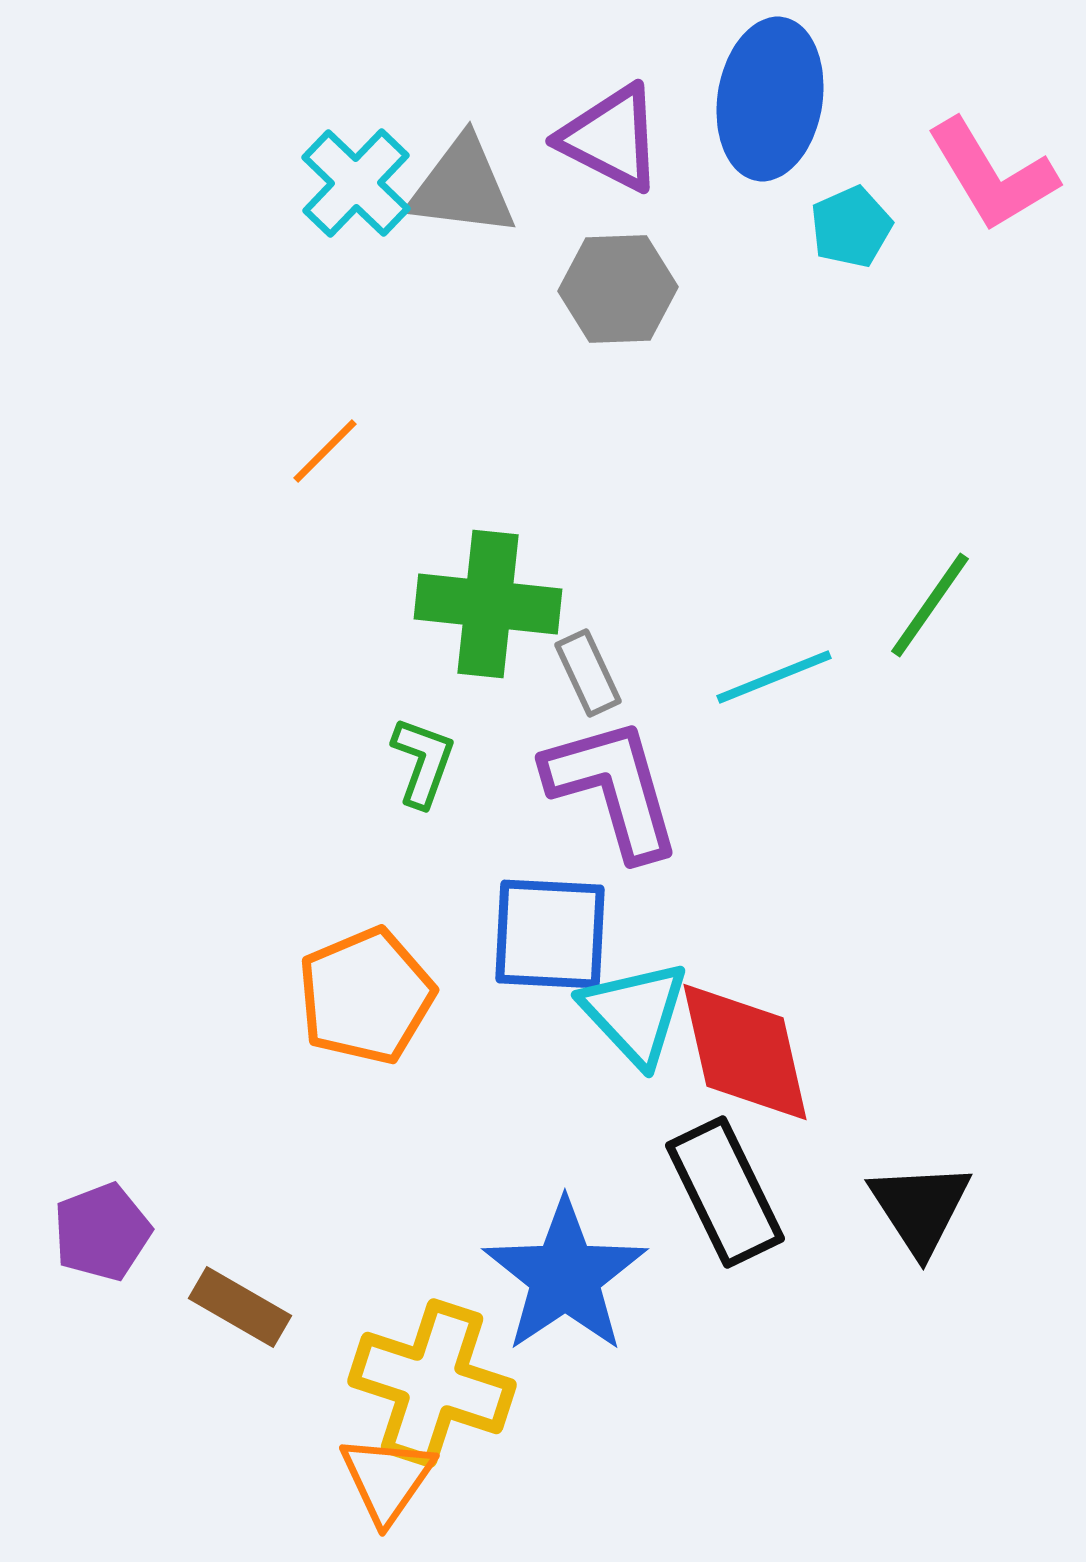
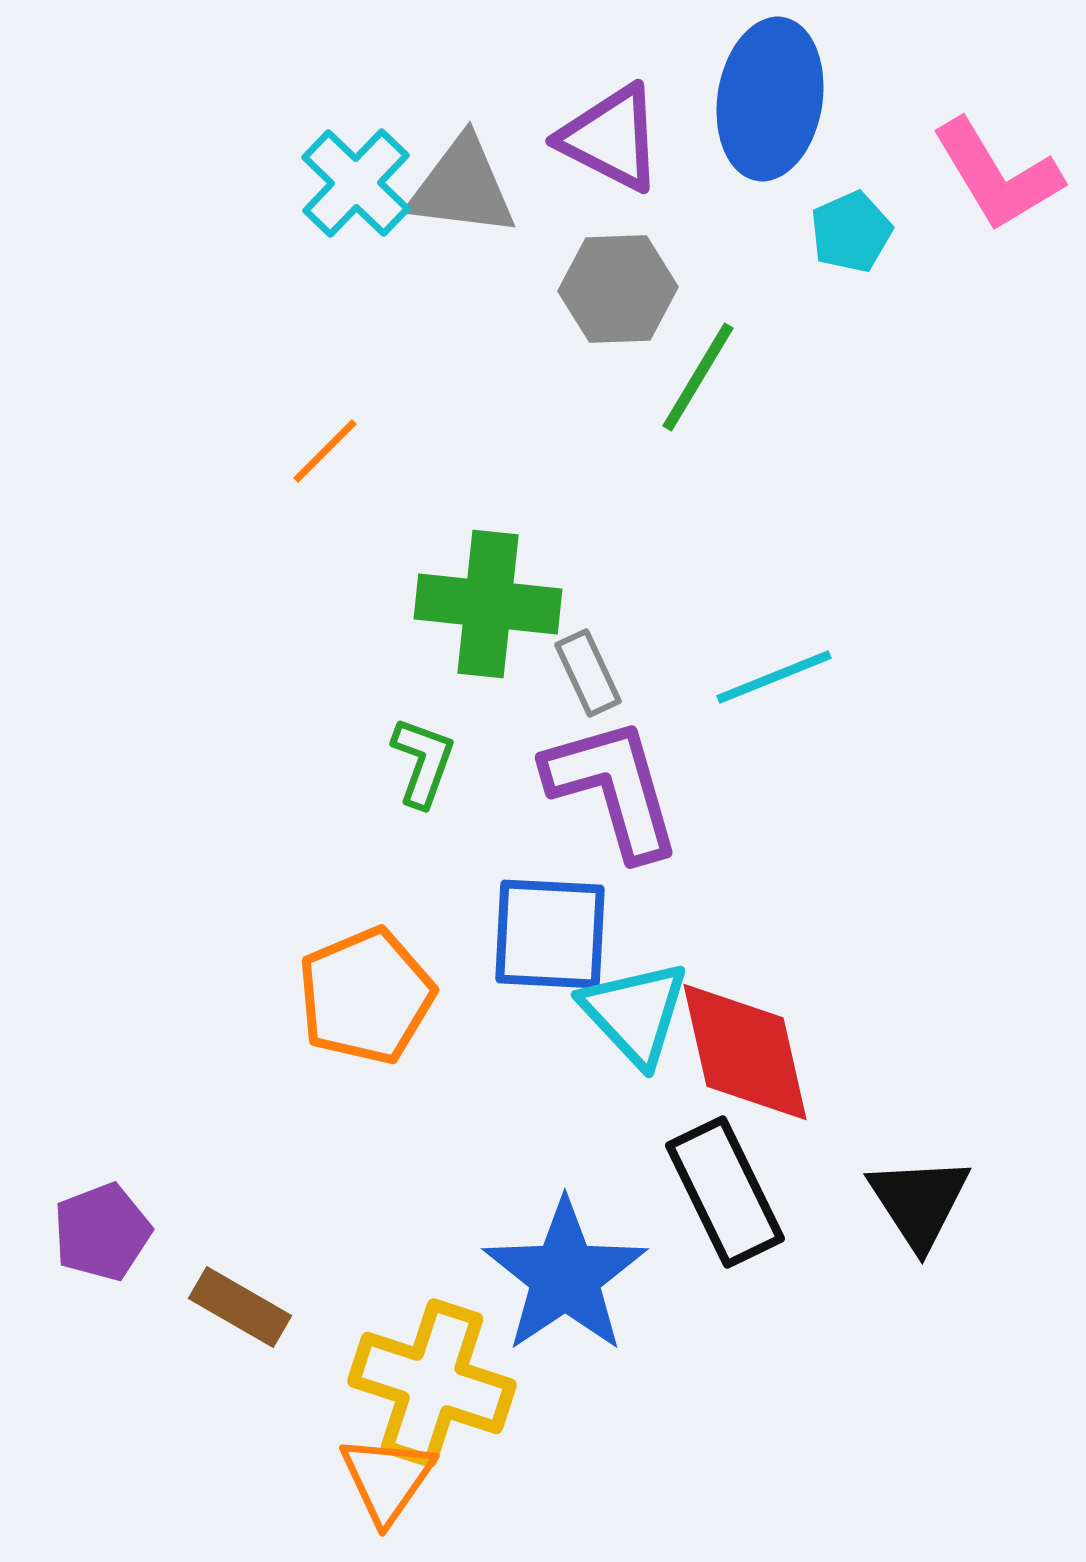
pink L-shape: moved 5 px right
cyan pentagon: moved 5 px down
green line: moved 232 px left, 228 px up; rotated 4 degrees counterclockwise
black triangle: moved 1 px left, 6 px up
